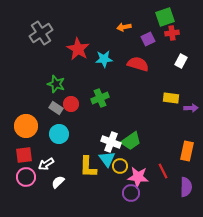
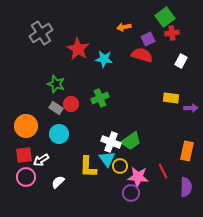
green square: rotated 18 degrees counterclockwise
cyan star: rotated 12 degrees clockwise
red semicircle: moved 4 px right, 9 px up
white arrow: moved 5 px left, 4 px up
